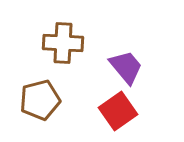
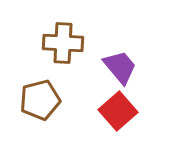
purple trapezoid: moved 6 px left
red square: rotated 6 degrees counterclockwise
